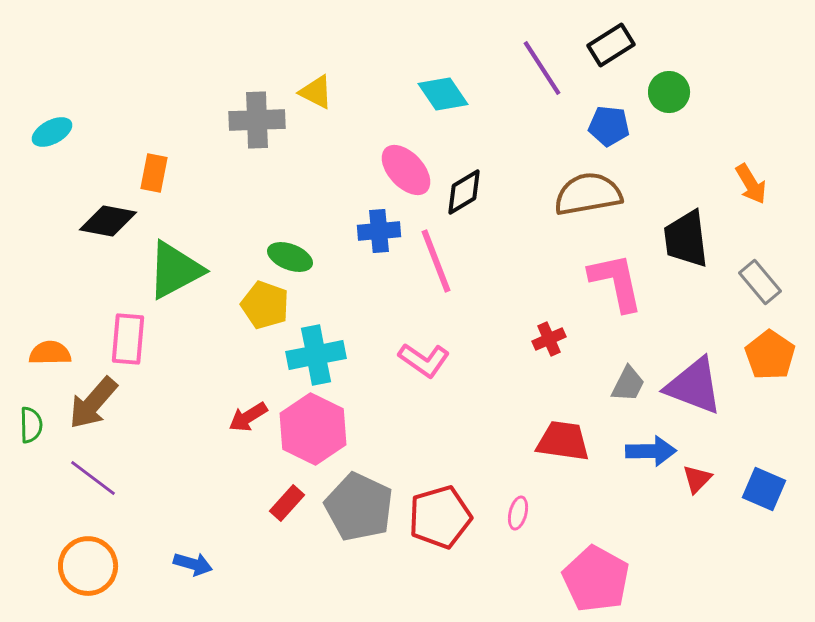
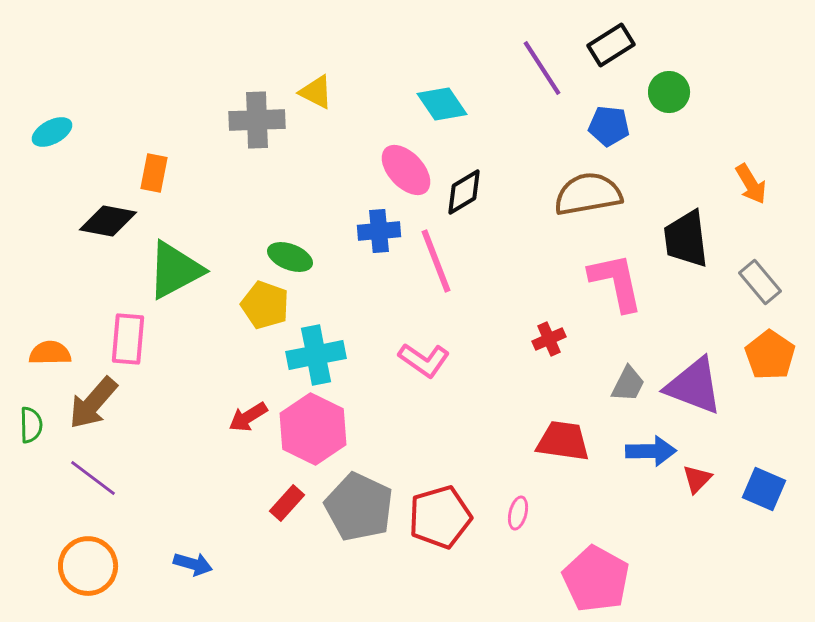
cyan diamond at (443, 94): moved 1 px left, 10 px down
